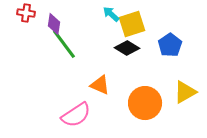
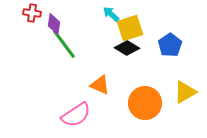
red cross: moved 6 px right
yellow square: moved 2 px left, 4 px down
